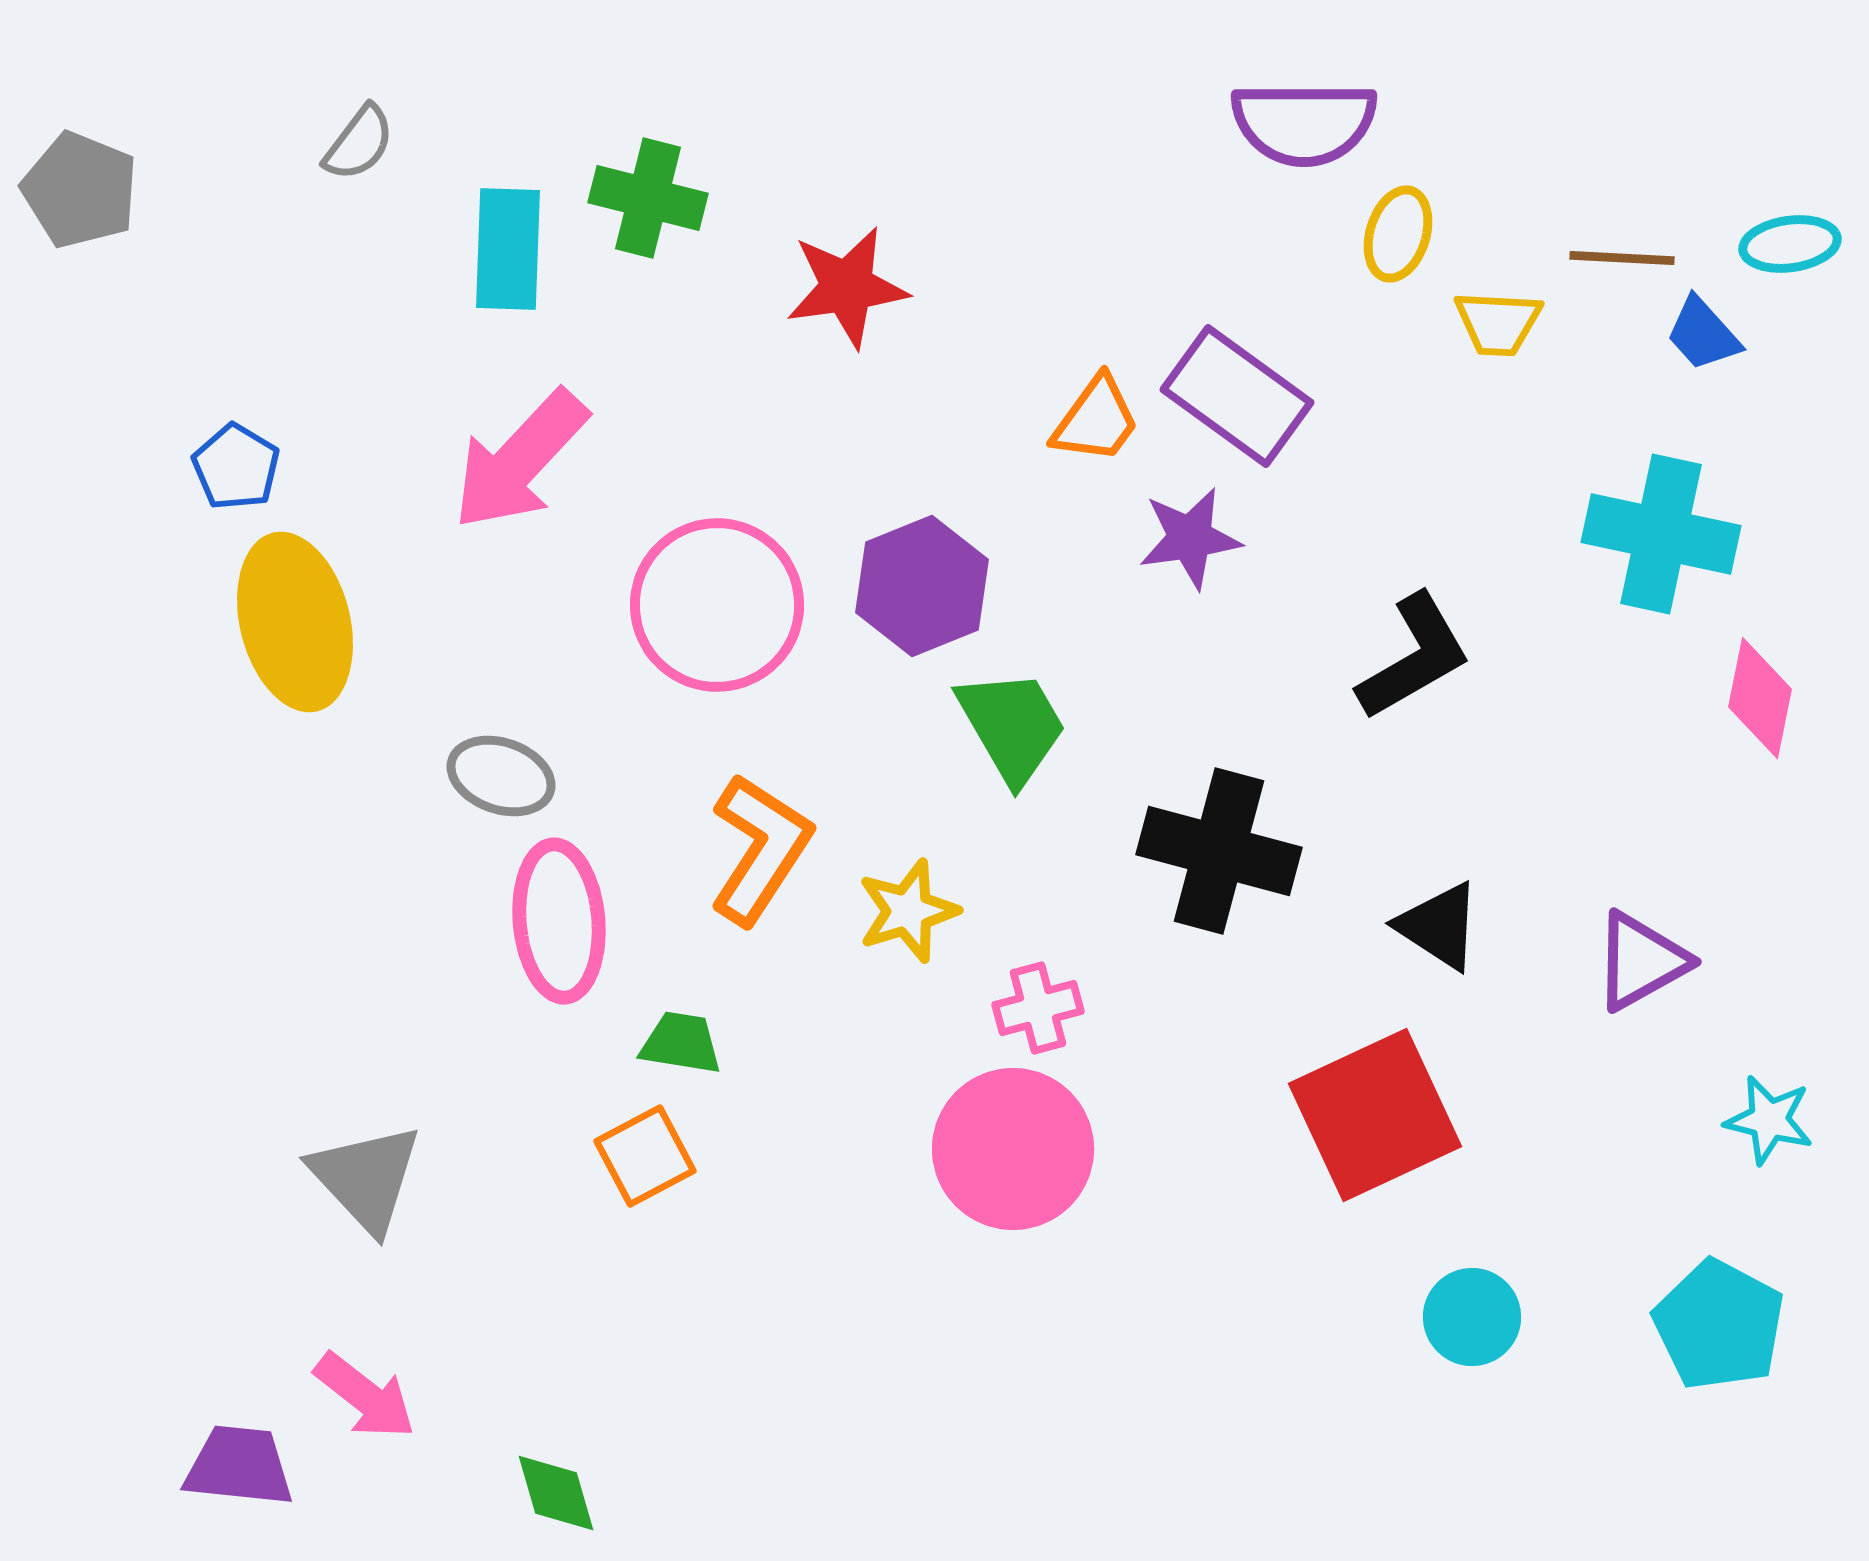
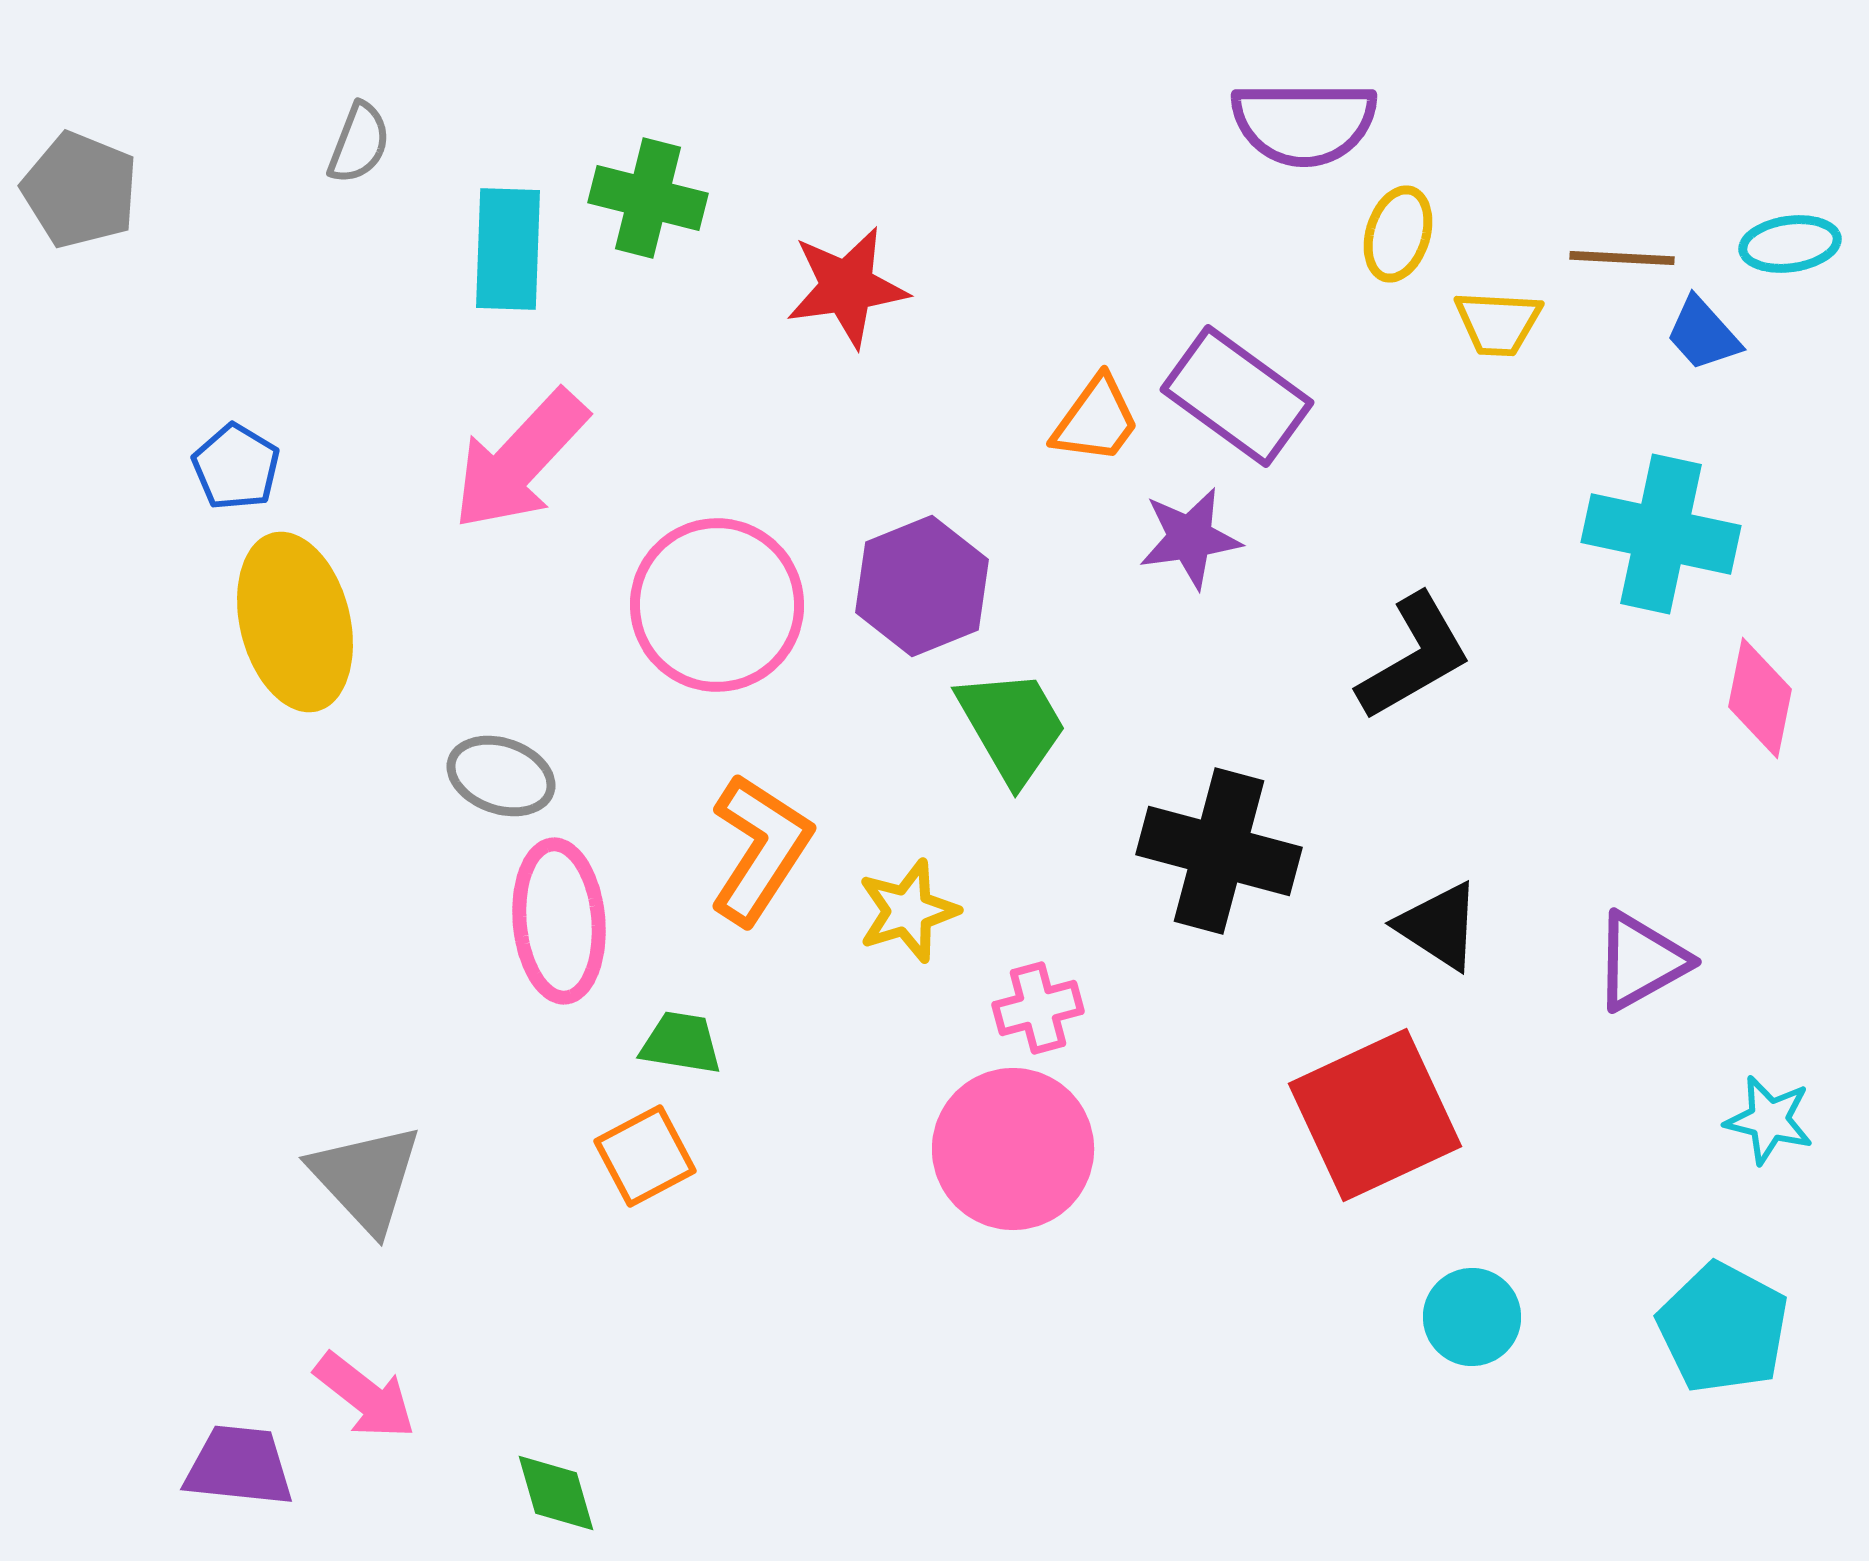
gray semicircle at (359, 143): rotated 16 degrees counterclockwise
cyan pentagon at (1719, 1325): moved 4 px right, 3 px down
